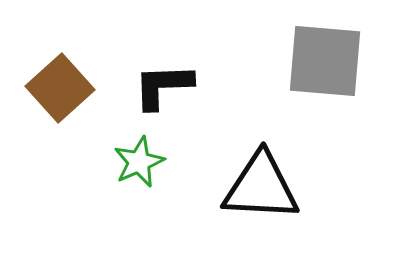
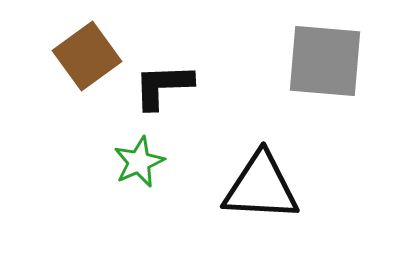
brown square: moved 27 px right, 32 px up; rotated 6 degrees clockwise
